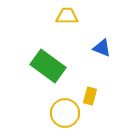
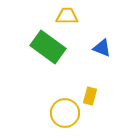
green rectangle: moved 19 px up
